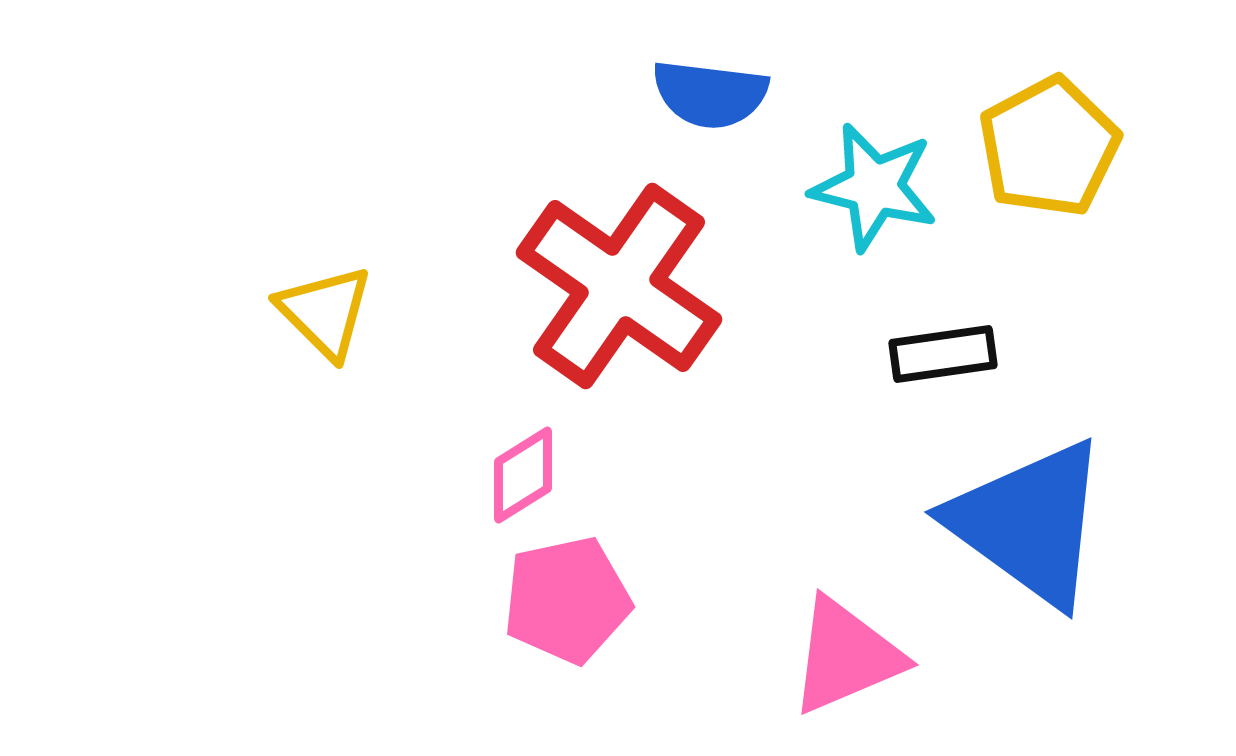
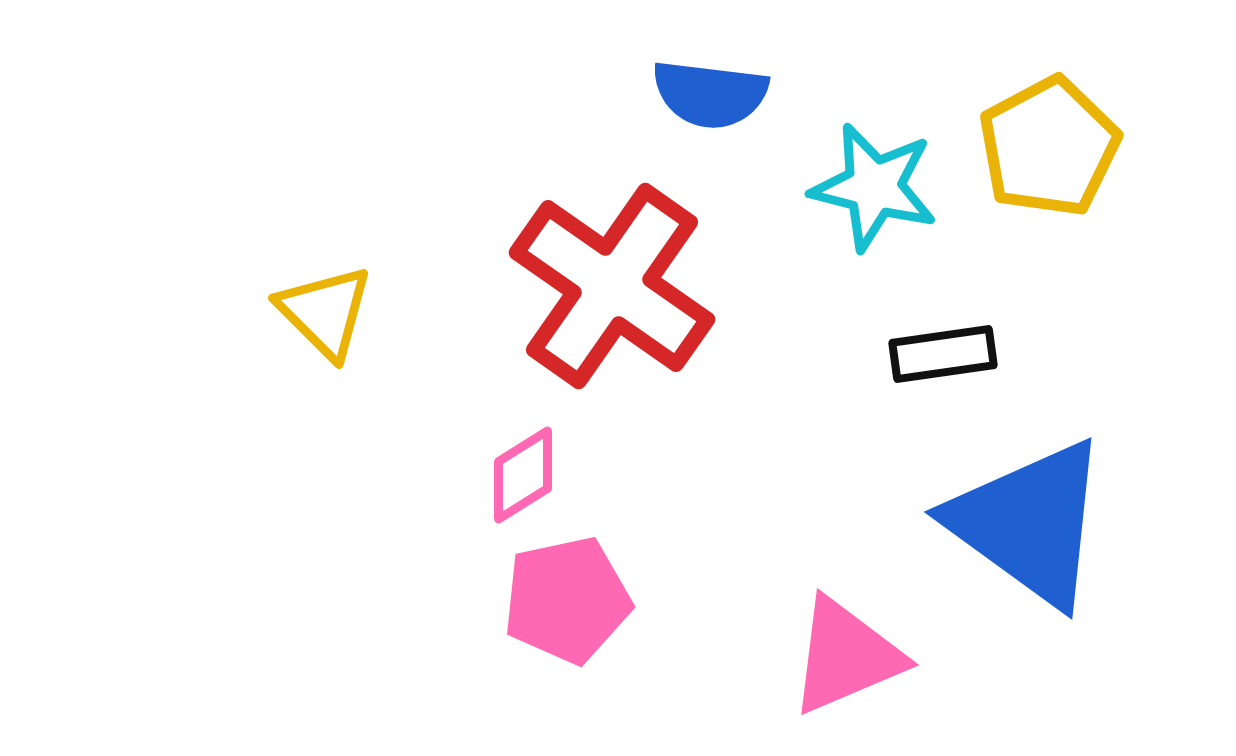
red cross: moved 7 px left
